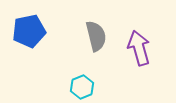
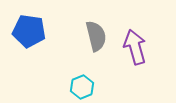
blue pentagon: rotated 20 degrees clockwise
purple arrow: moved 4 px left, 1 px up
